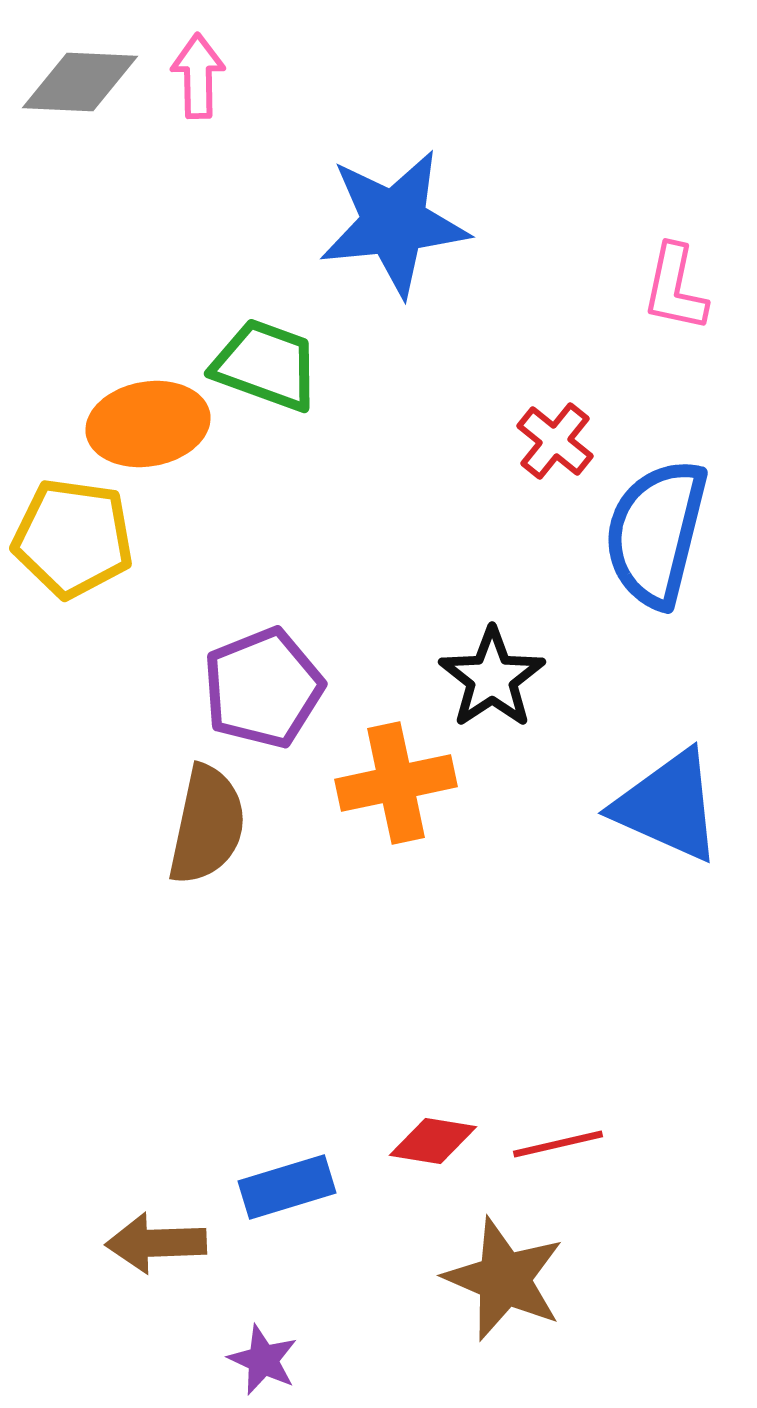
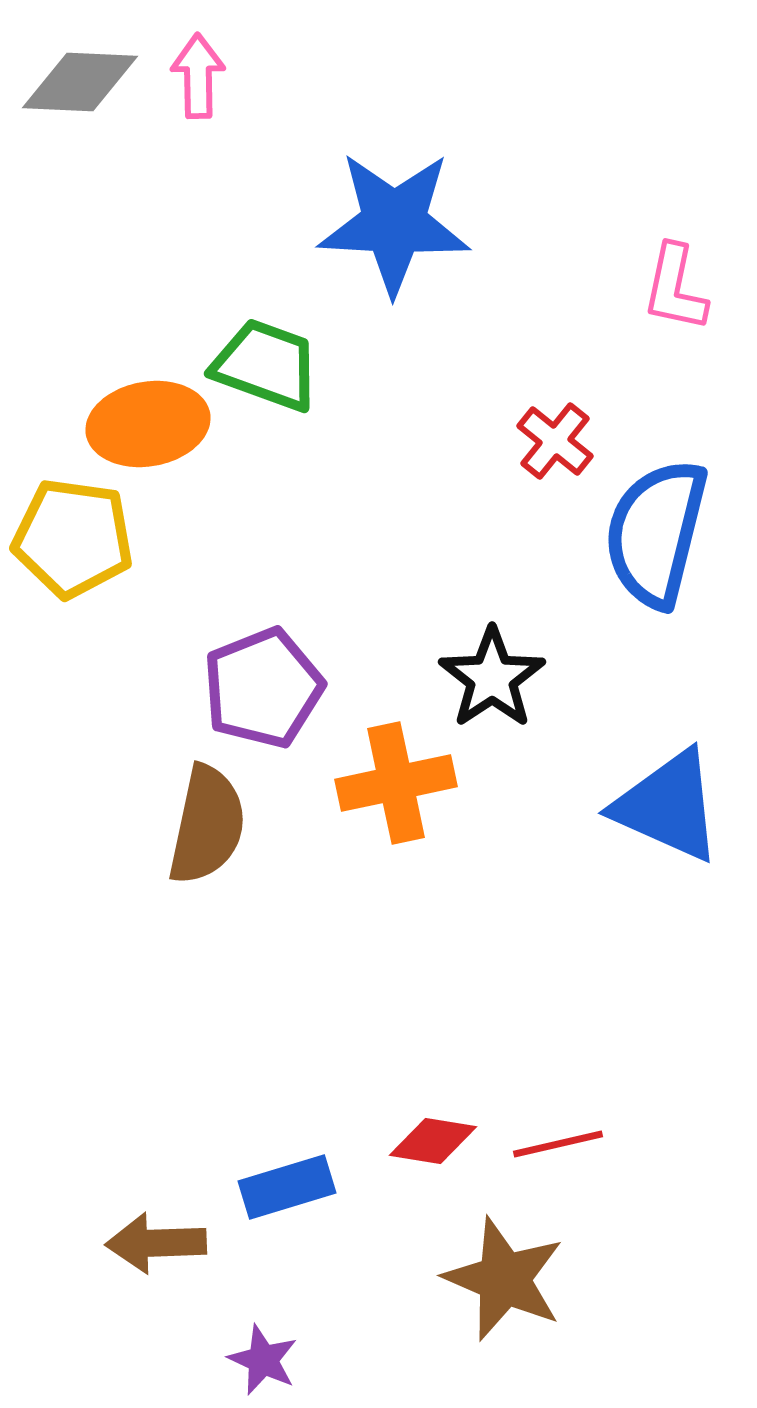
blue star: rotated 9 degrees clockwise
